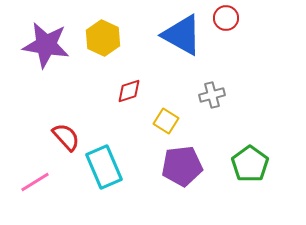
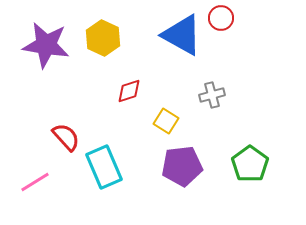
red circle: moved 5 px left
